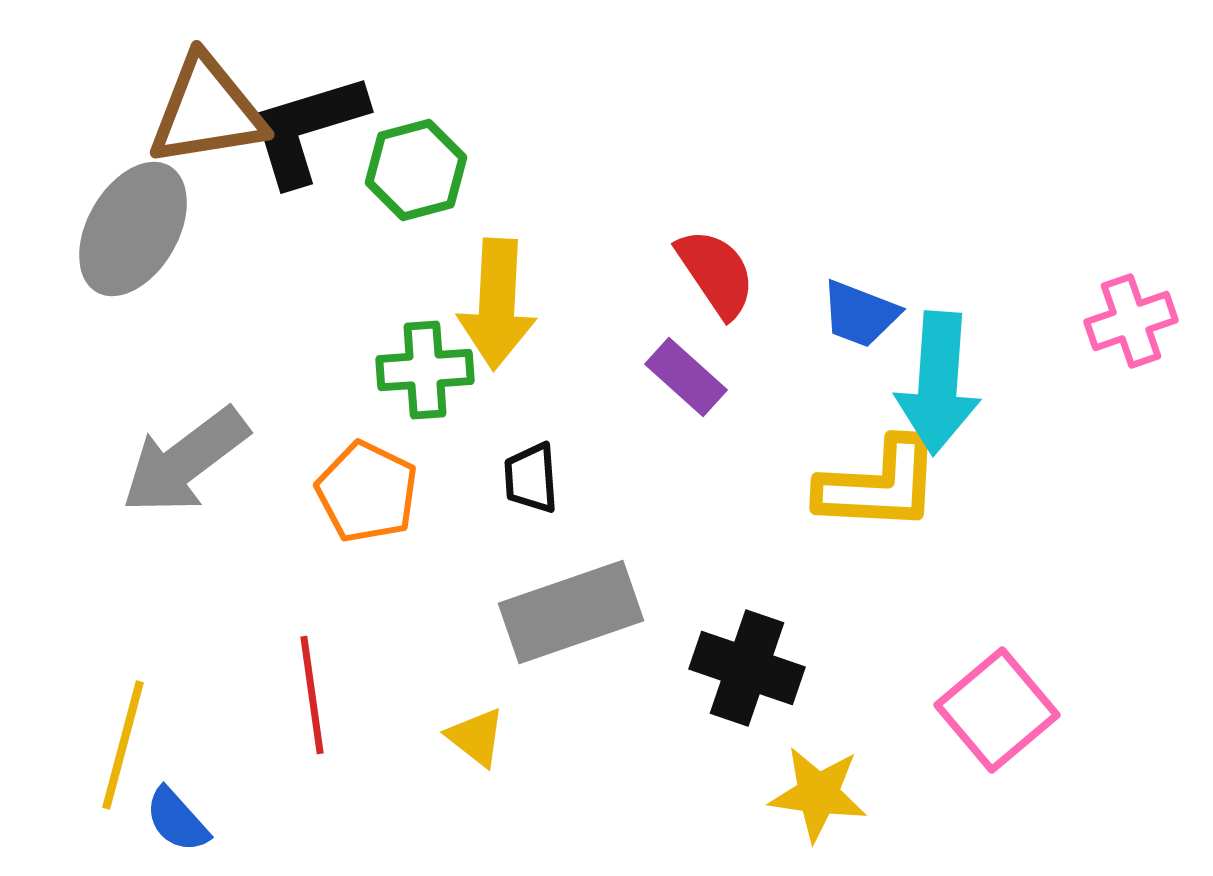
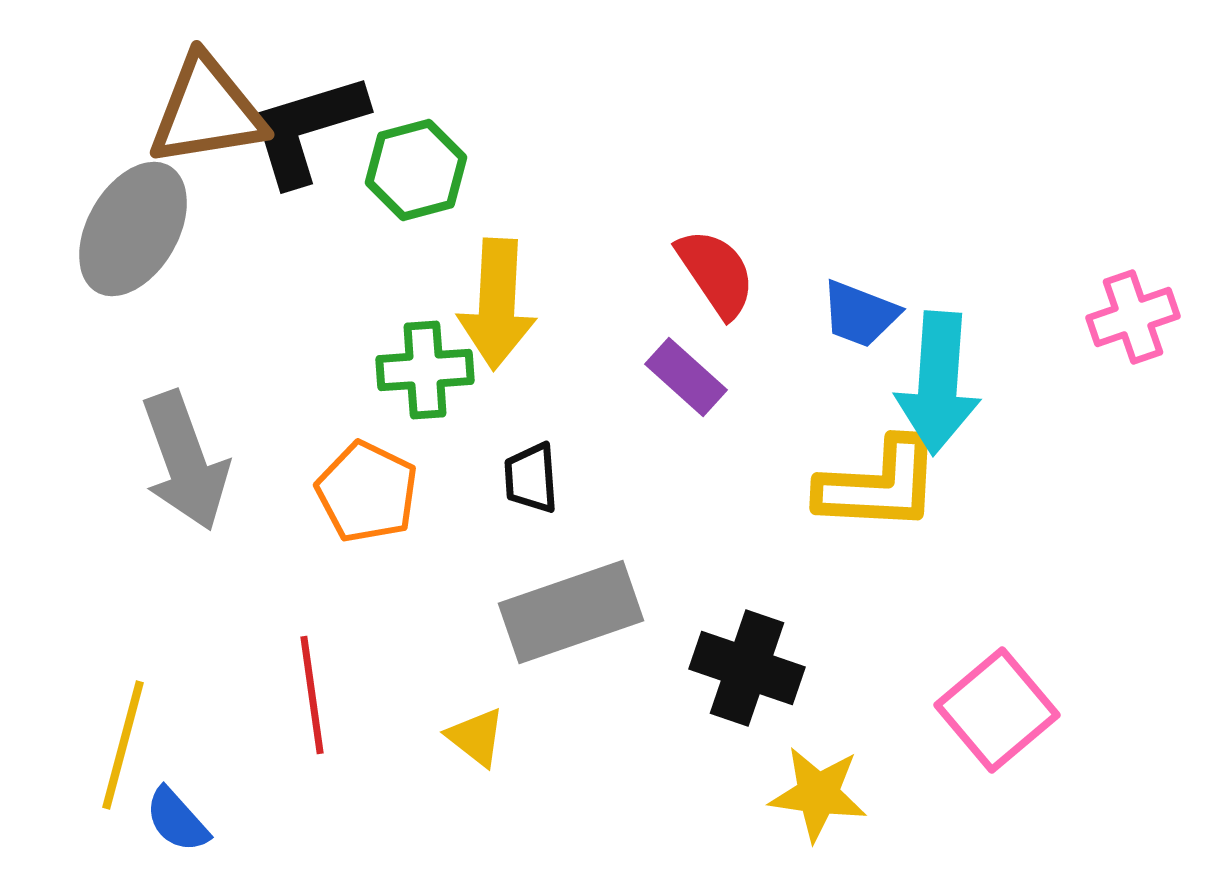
pink cross: moved 2 px right, 4 px up
gray arrow: rotated 73 degrees counterclockwise
